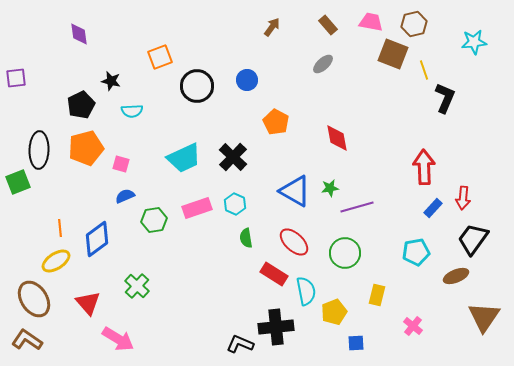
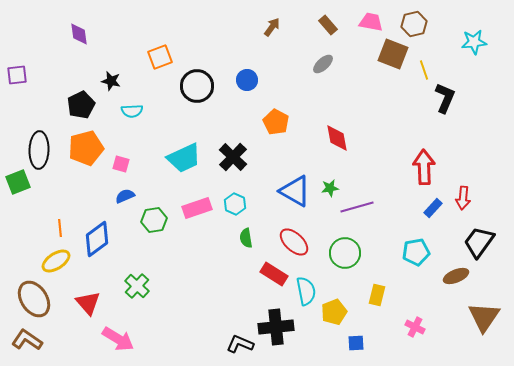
purple square at (16, 78): moved 1 px right, 3 px up
black trapezoid at (473, 239): moved 6 px right, 3 px down
pink cross at (413, 326): moved 2 px right, 1 px down; rotated 12 degrees counterclockwise
